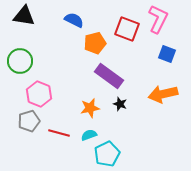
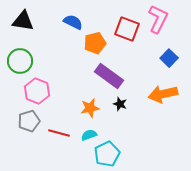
black triangle: moved 1 px left, 5 px down
blue semicircle: moved 1 px left, 2 px down
blue square: moved 2 px right, 4 px down; rotated 24 degrees clockwise
pink hexagon: moved 2 px left, 3 px up
